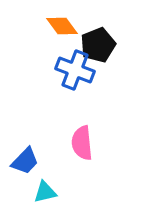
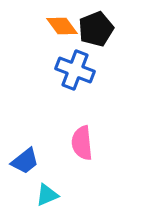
black pentagon: moved 2 px left, 16 px up
blue trapezoid: rotated 8 degrees clockwise
cyan triangle: moved 2 px right, 3 px down; rotated 10 degrees counterclockwise
